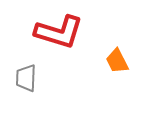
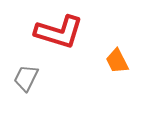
gray trapezoid: rotated 24 degrees clockwise
